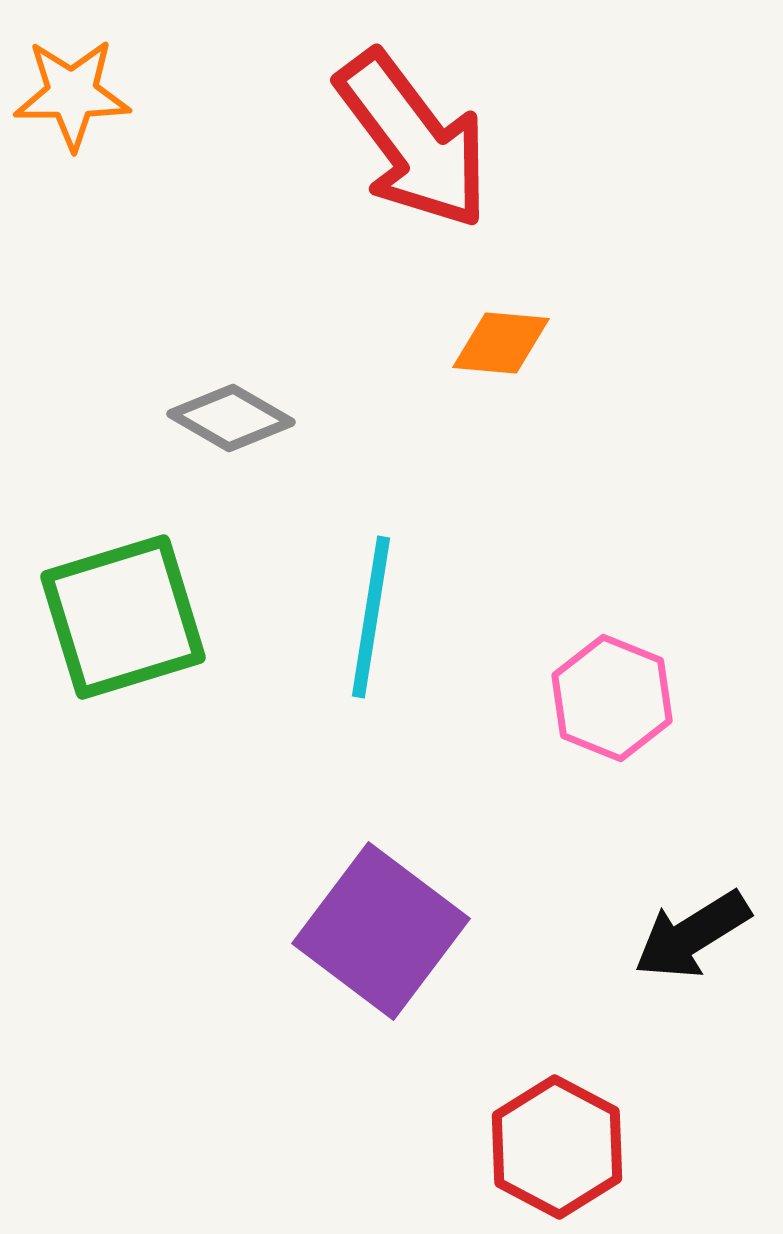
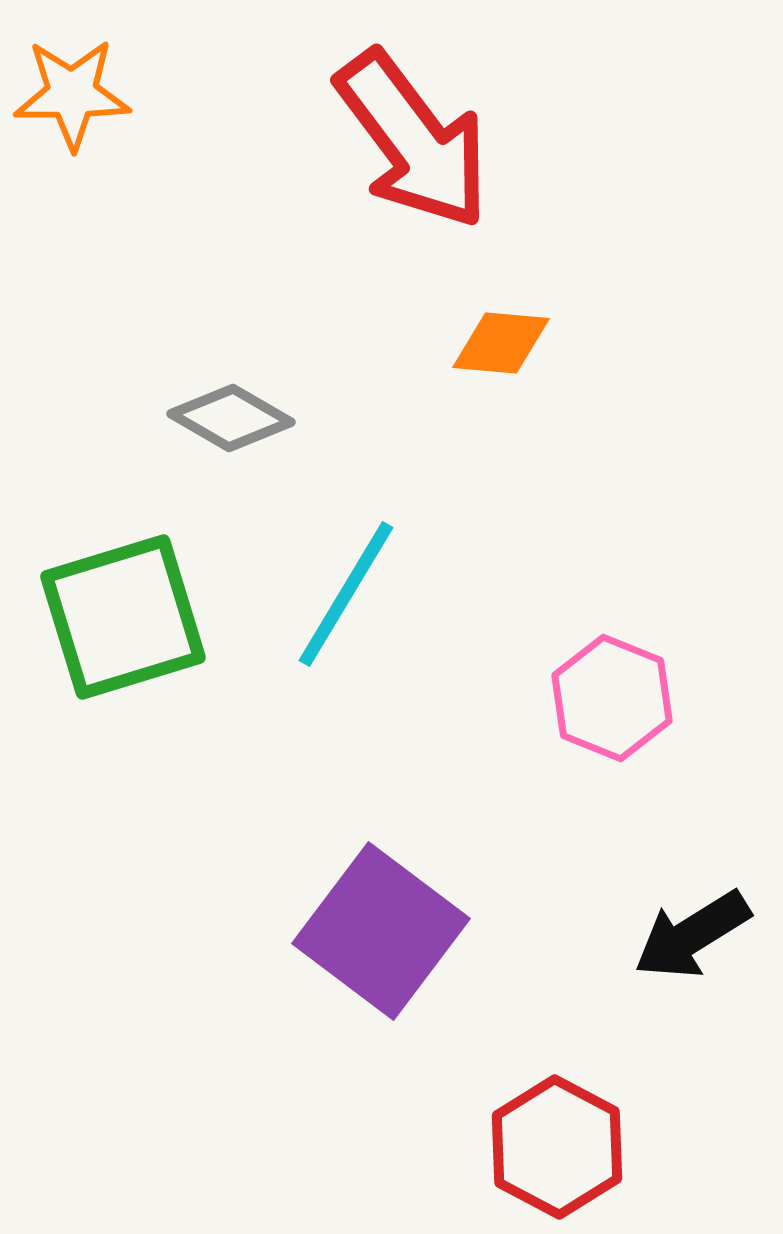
cyan line: moved 25 px left, 23 px up; rotated 22 degrees clockwise
